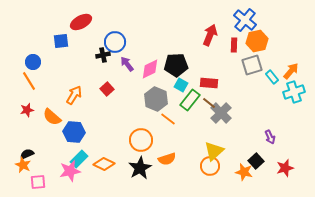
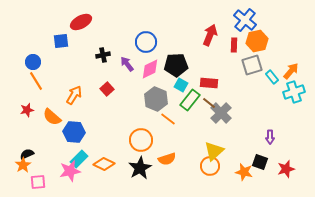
blue circle at (115, 42): moved 31 px right
orange line at (29, 81): moved 7 px right
purple arrow at (270, 137): rotated 24 degrees clockwise
black square at (256, 161): moved 4 px right, 1 px down; rotated 28 degrees counterclockwise
orange star at (23, 165): rotated 14 degrees clockwise
red star at (285, 168): moved 1 px right, 1 px down
